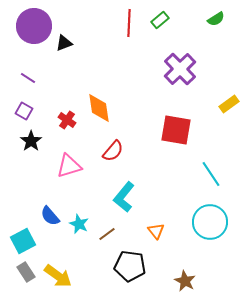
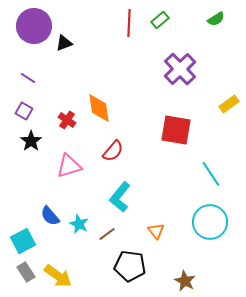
cyan L-shape: moved 4 px left
